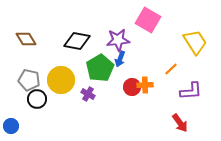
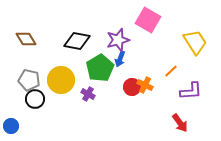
purple star: rotated 10 degrees counterclockwise
orange line: moved 2 px down
orange cross: rotated 28 degrees clockwise
black circle: moved 2 px left
